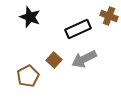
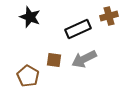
brown cross: rotated 36 degrees counterclockwise
brown square: rotated 35 degrees counterclockwise
brown pentagon: rotated 15 degrees counterclockwise
